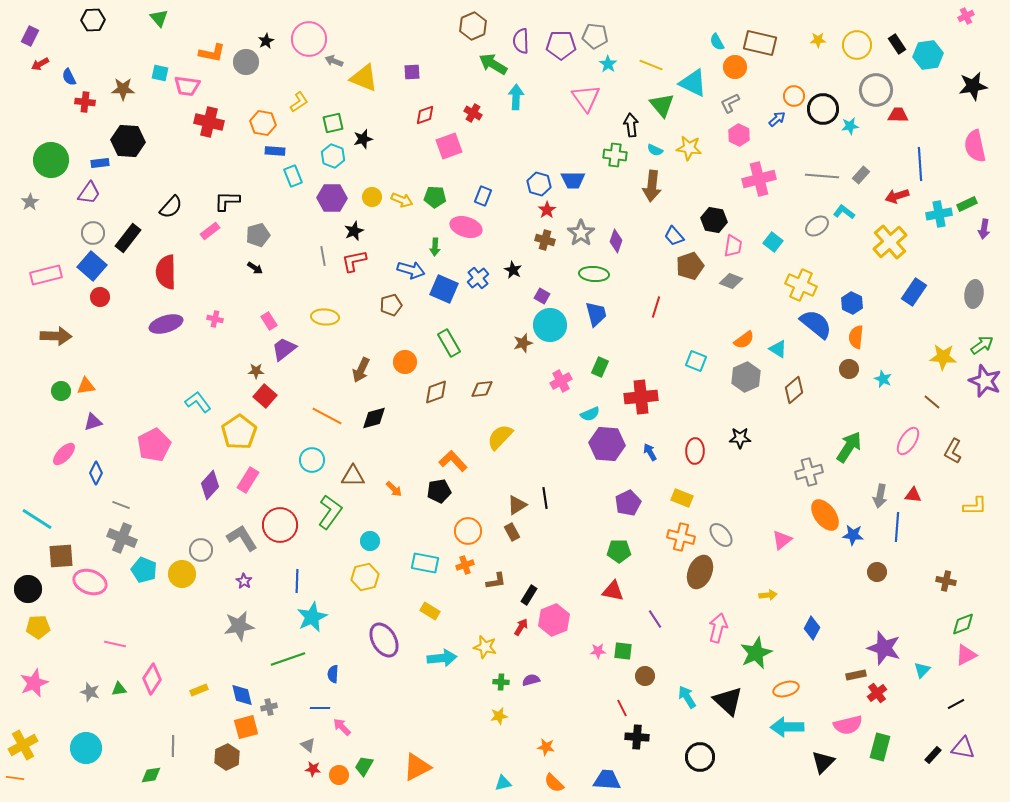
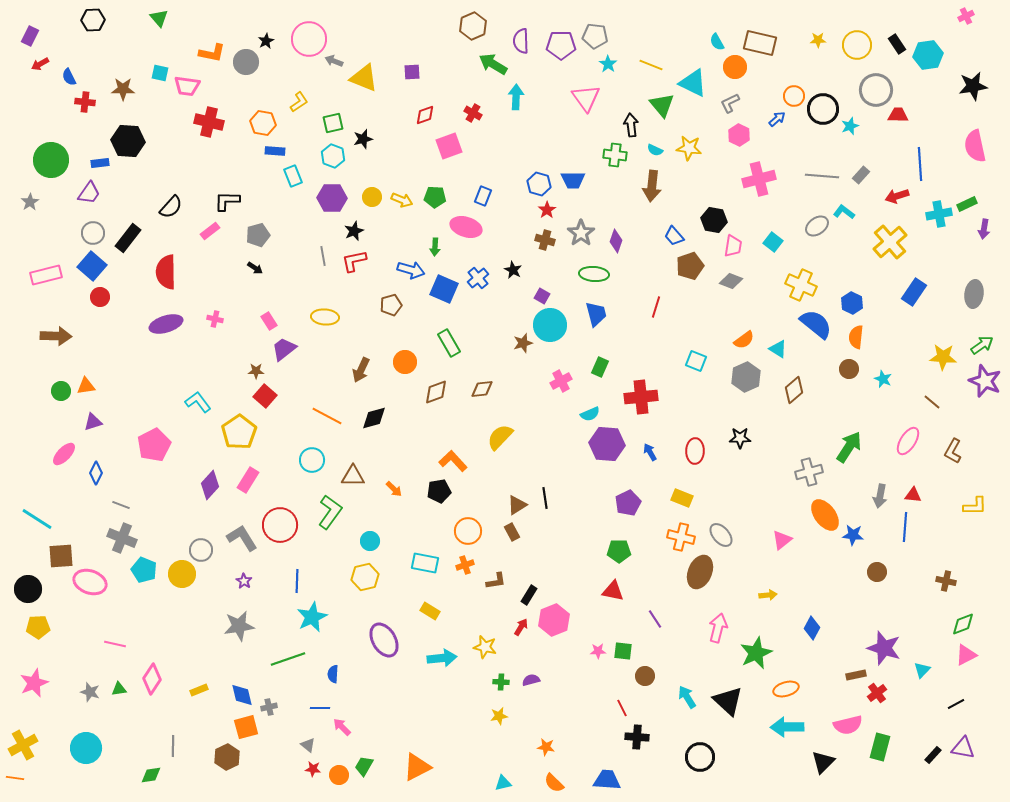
cyan star at (850, 126): rotated 12 degrees counterclockwise
blue line at (897, 527): moved 8 px right
